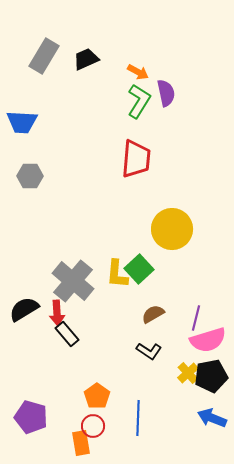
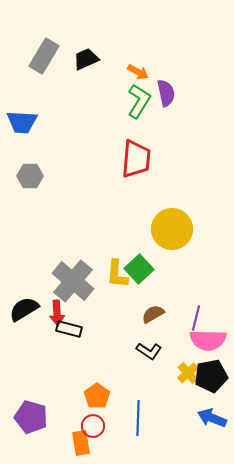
black rectangle: moved 2 px right, 5 px up; rotated 35 degrees counterclockwise
pink semicircle: rotated 18 degrees clockwise
